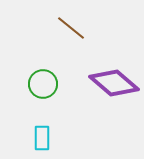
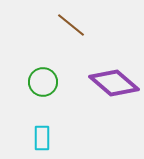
brown line: moved 3 px up
green circle: moved 2 px up
